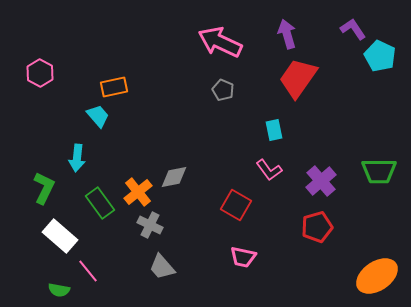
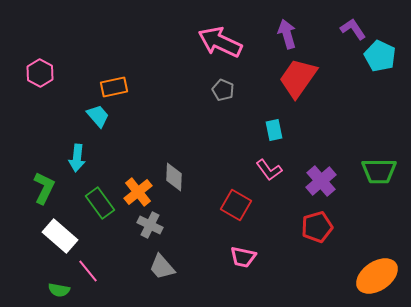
gray diamond: rotated 76 degrees counterclockwise
